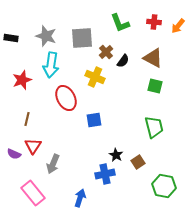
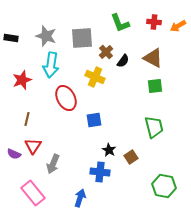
orange arrow: rotated 21 degrees clockwise
green square: rotated 21 degrees counterclockwise
black star: moved 7 px left, 5 px up
brown square: moved 7 px left, 5 px up
blue cross: moved 5 px left, 2 px up; rotated 18 degrees clockwise
